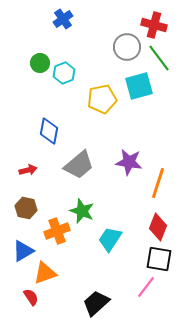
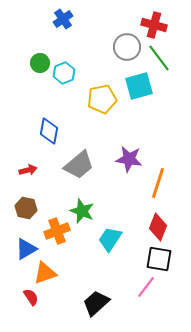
purple star: moved 3 px up
blue triangle: moved 3 px right, 2 px up
